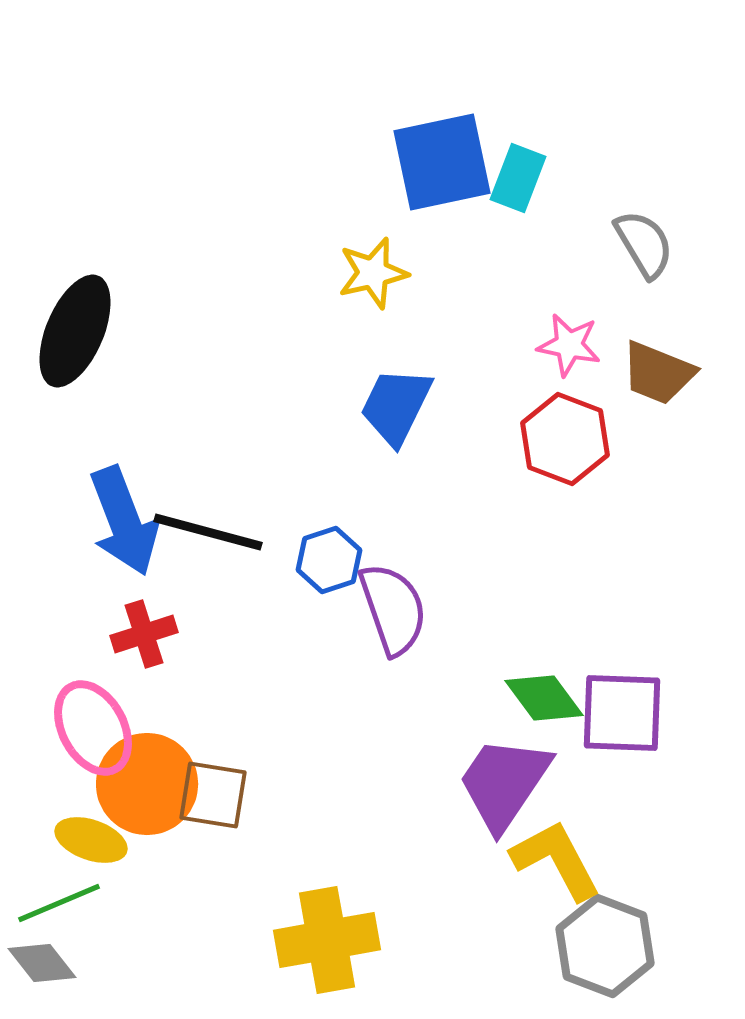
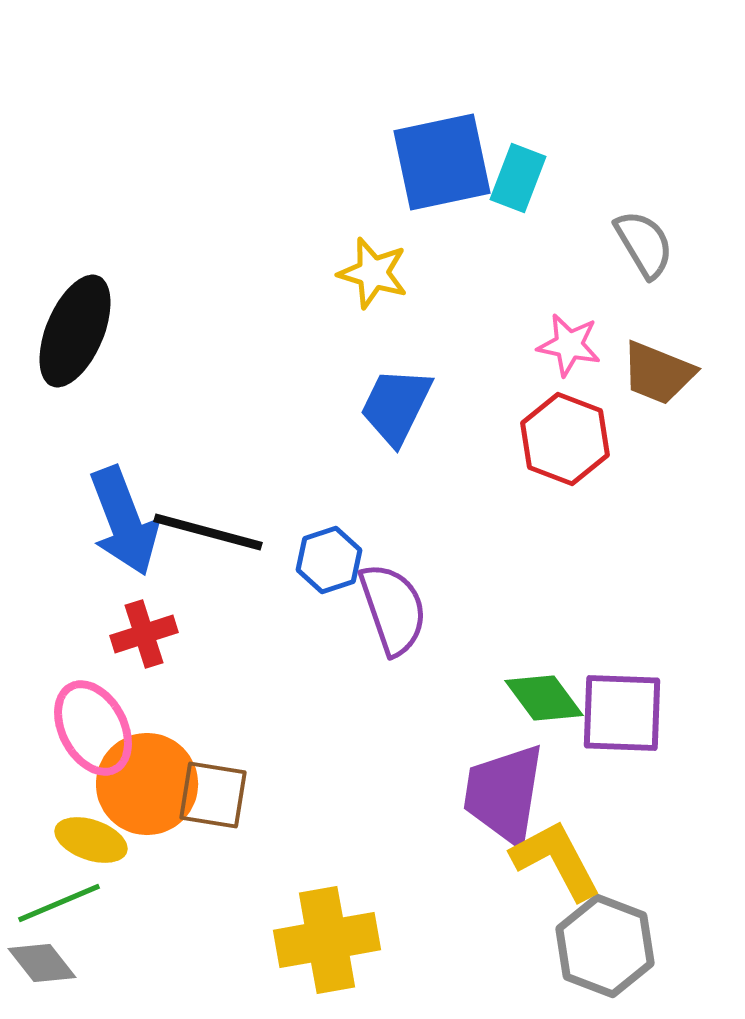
yellow star: rotated 30 degrees clockwise
purple trapezoid: moved 11 px down; rotated 25 degrees counterclockwise
